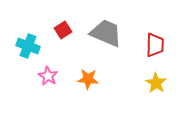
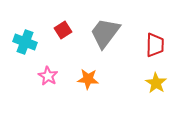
gray trapezoid: moved 1 px left; rotated 76 degrees counterclockwise
cyan cross: moved 3 px left, 4 px up
